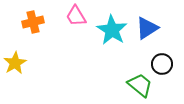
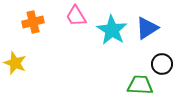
yellow star: rotated 20 degrees counterclockwise
green trapezoid: rotated 36 degrees counterclockwise
